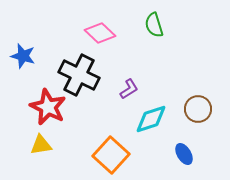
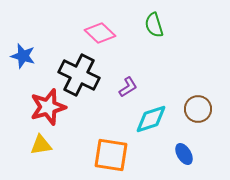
purple L-shape: moved 1 px left, 2 px up
red star: rotated 30 degrees clockwise
orange square: rotated 33 degrees counterclockwise
